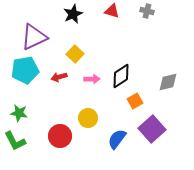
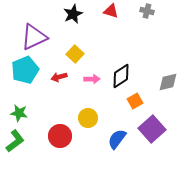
red triangle: moved 1 px left
cyan pentagon: rotated 12 degrees counterclockwise
green L-shape: rotated 100 degrees counterclockwise
